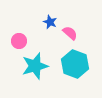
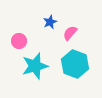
blue star: rotated 24 degrees clockwise
pink semicircle: rotated 91 degrees counterclockwise
